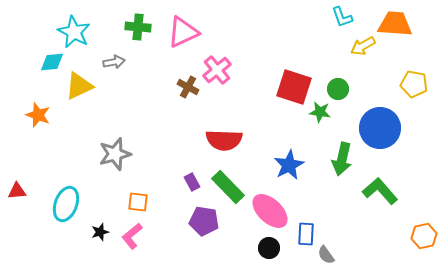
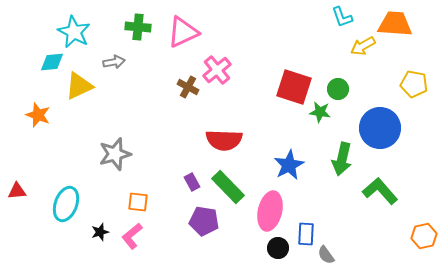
pink ellipse: rotated 60 degrees clockwise
black circle: moved 9 px right
